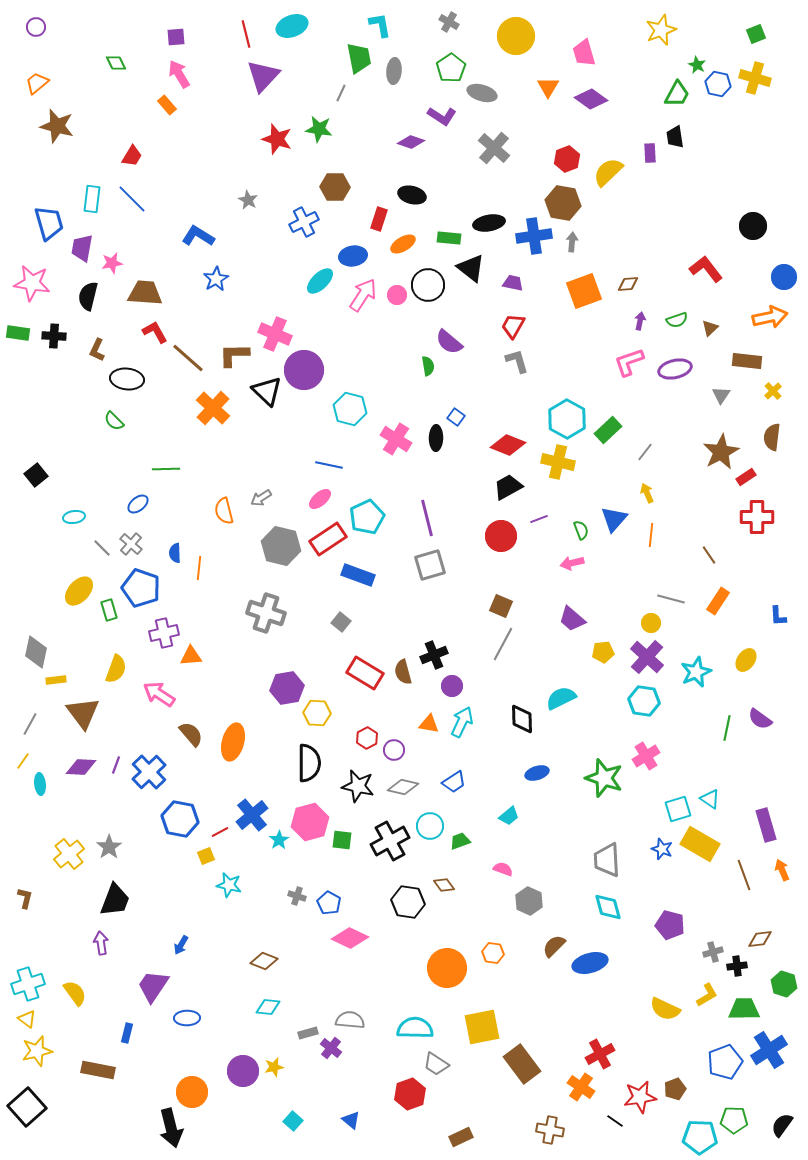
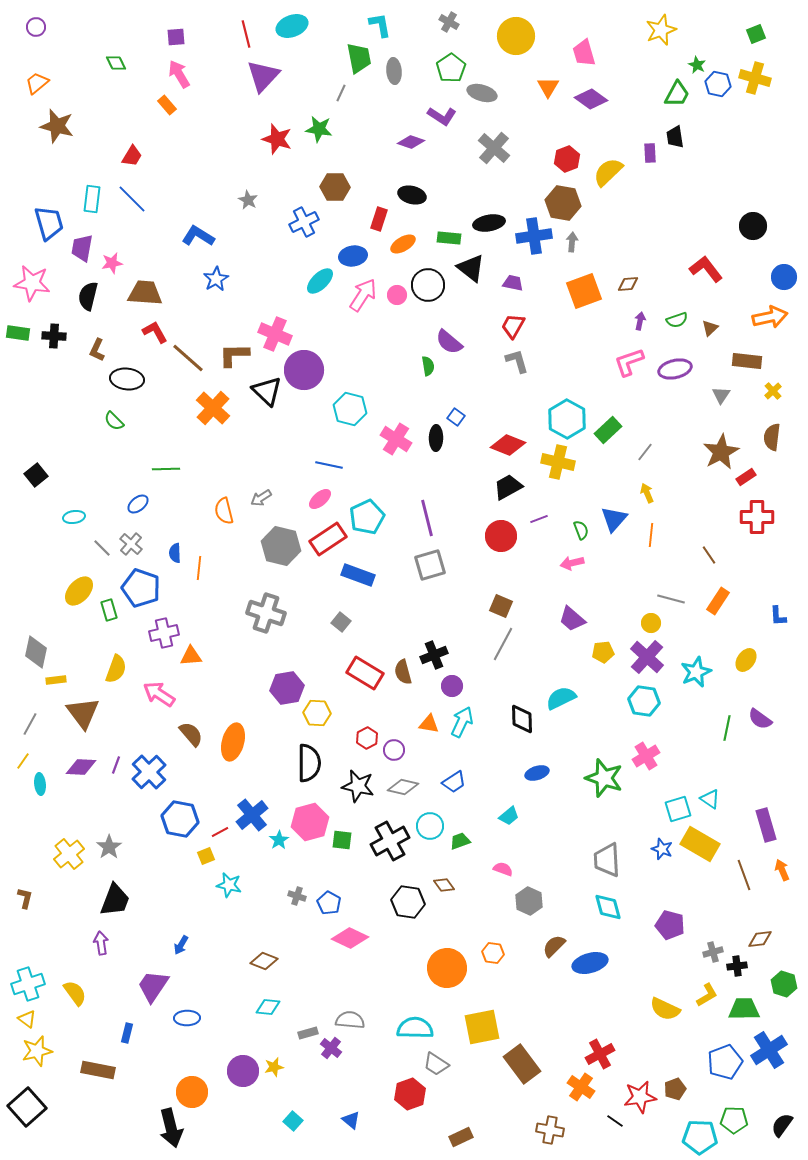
gray ellipse at (394, 71): rotated 10 degrees counterclockwise
